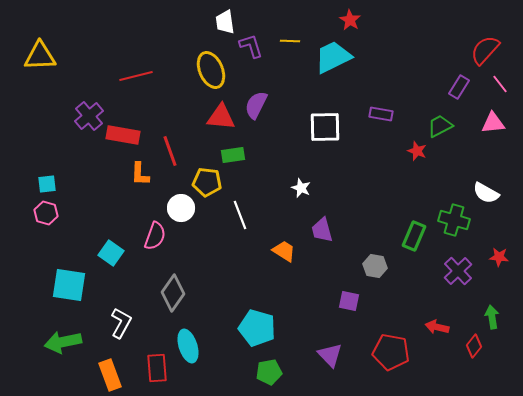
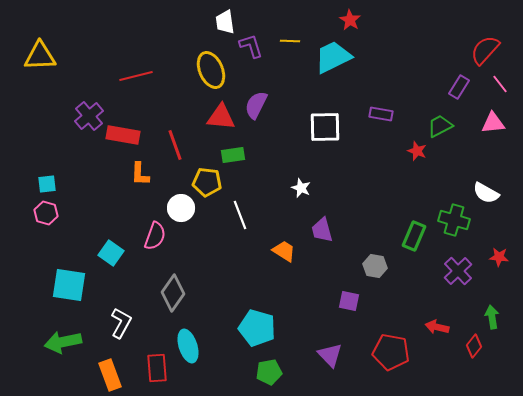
red line at (170, 151): moved 5 px right, 6 px up
